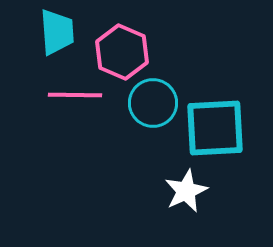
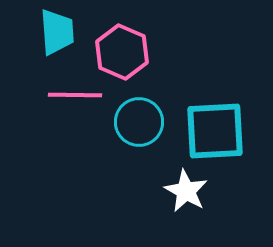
cyan circle: moved 14 px left, 19 px down
cyan square: moved 3 px down
white star: rotated 18 degrees counterclockwise
